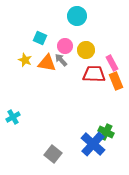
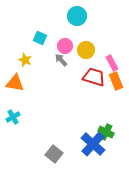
orange triangle: moved 32 px left, 20 px down
red trapezoid: moved 3 px down; rotated 15 degrees clockwise
gray square: moved 1 px right
